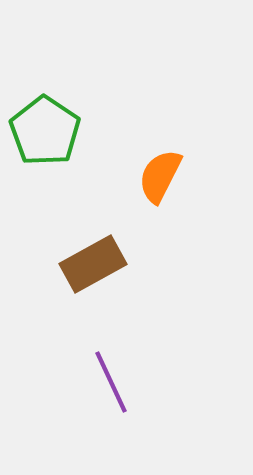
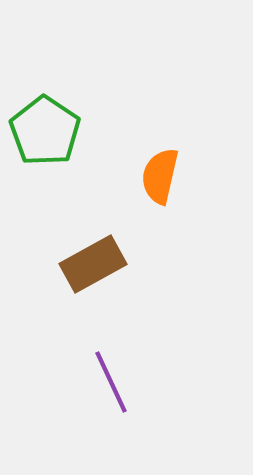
orange semicircle: rotated 14 degrees counterclockwise
